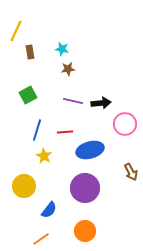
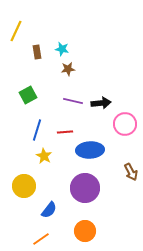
brown rectangle: moved 7 px right
blue ellipse: rotated 12 degrees clockwise
